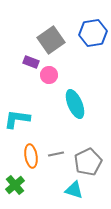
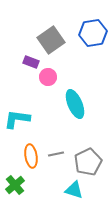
pink circle: moved 1 px left, 2 px down
